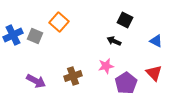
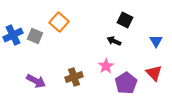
blue triangle: rotated 32 degrees clockwise
pink star: rotated 21 degrees counterclockwise
brown cross: moved 1 px right, 1 px down
